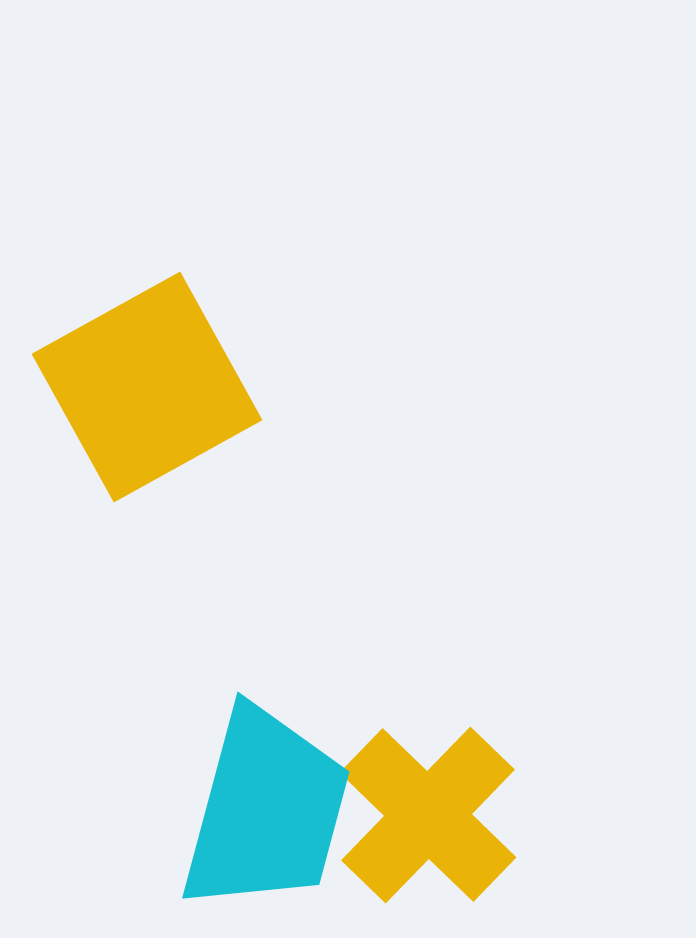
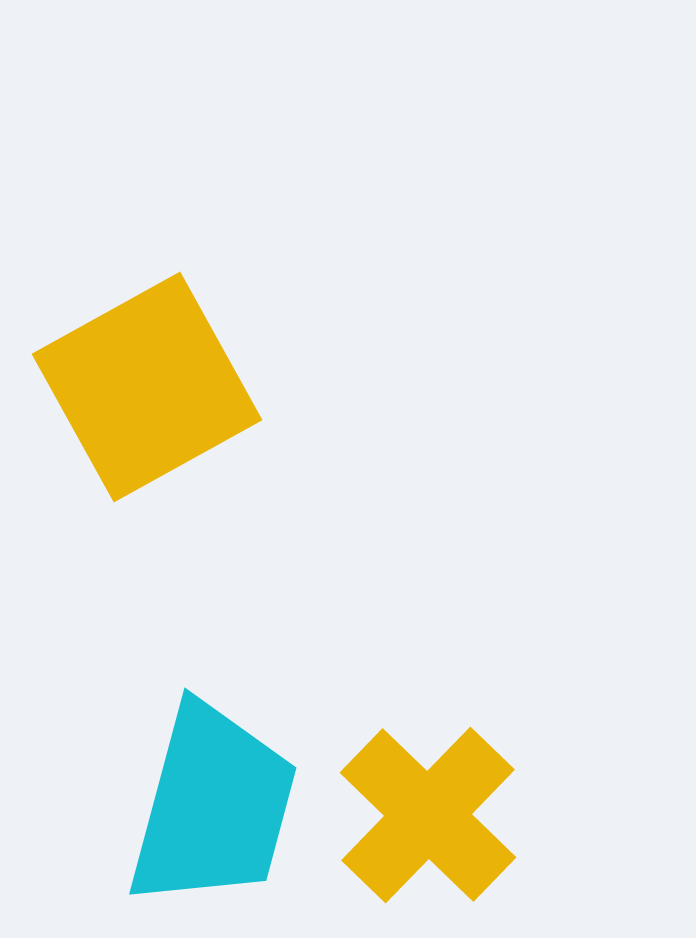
cyan trapezoid: moved 53 px left, 4 px up
